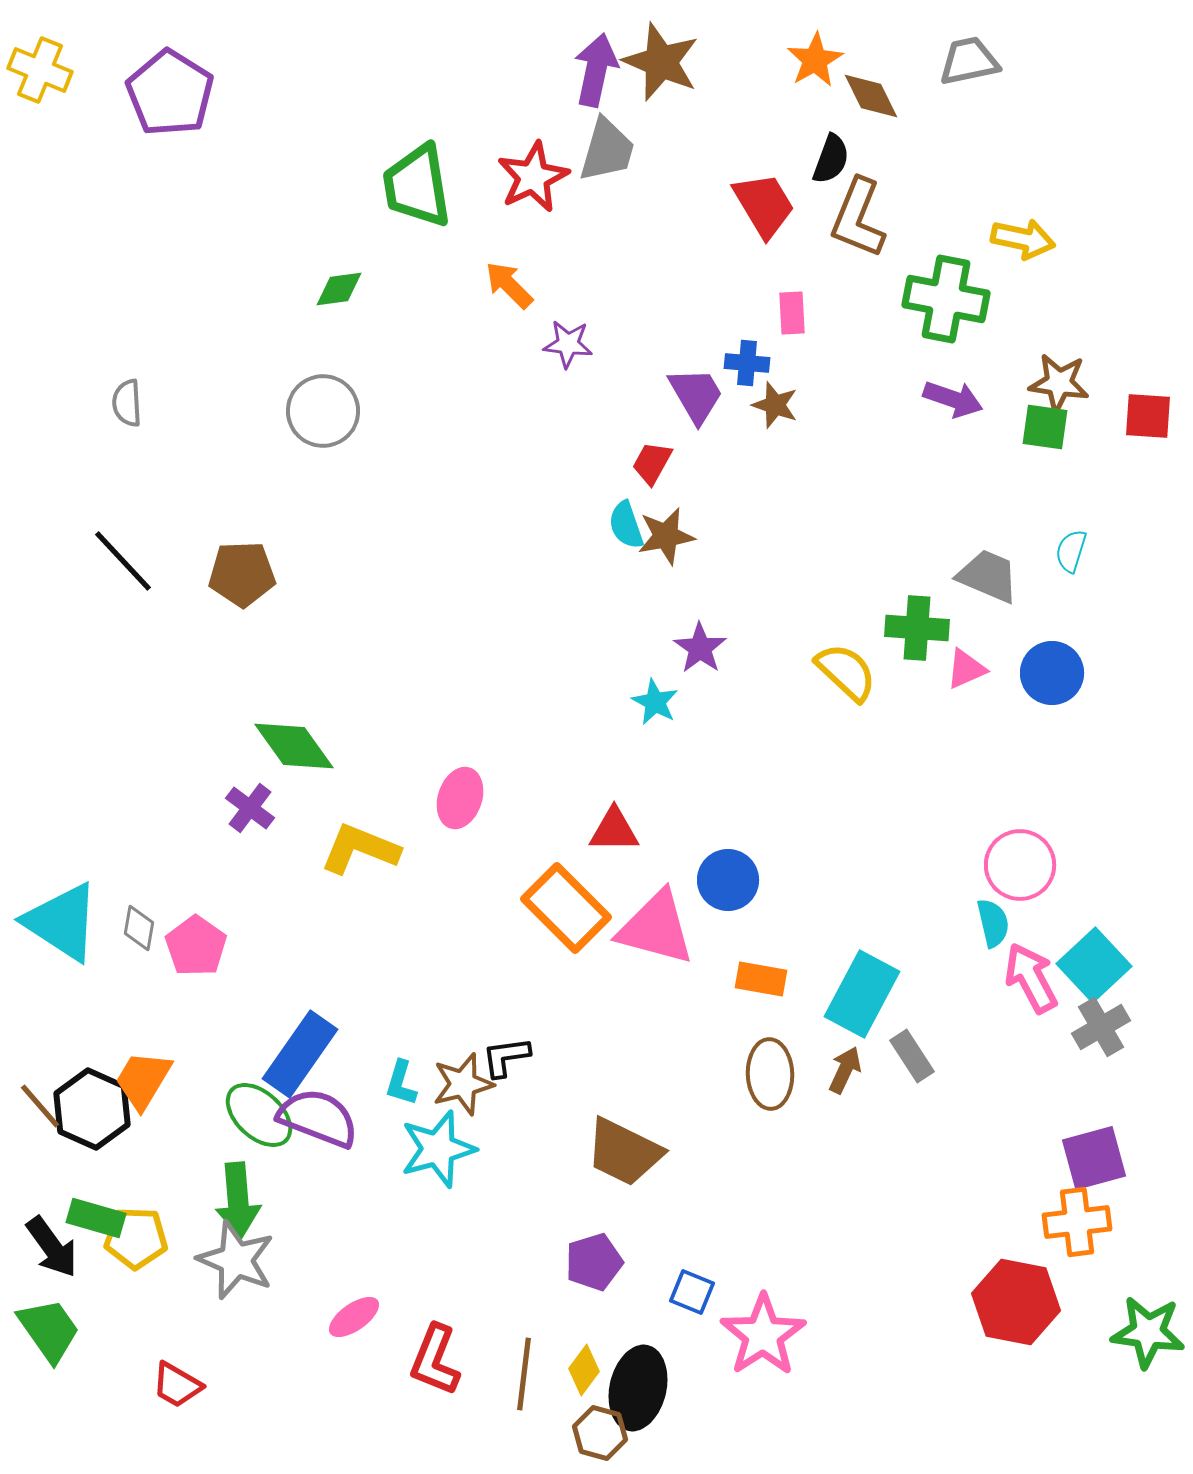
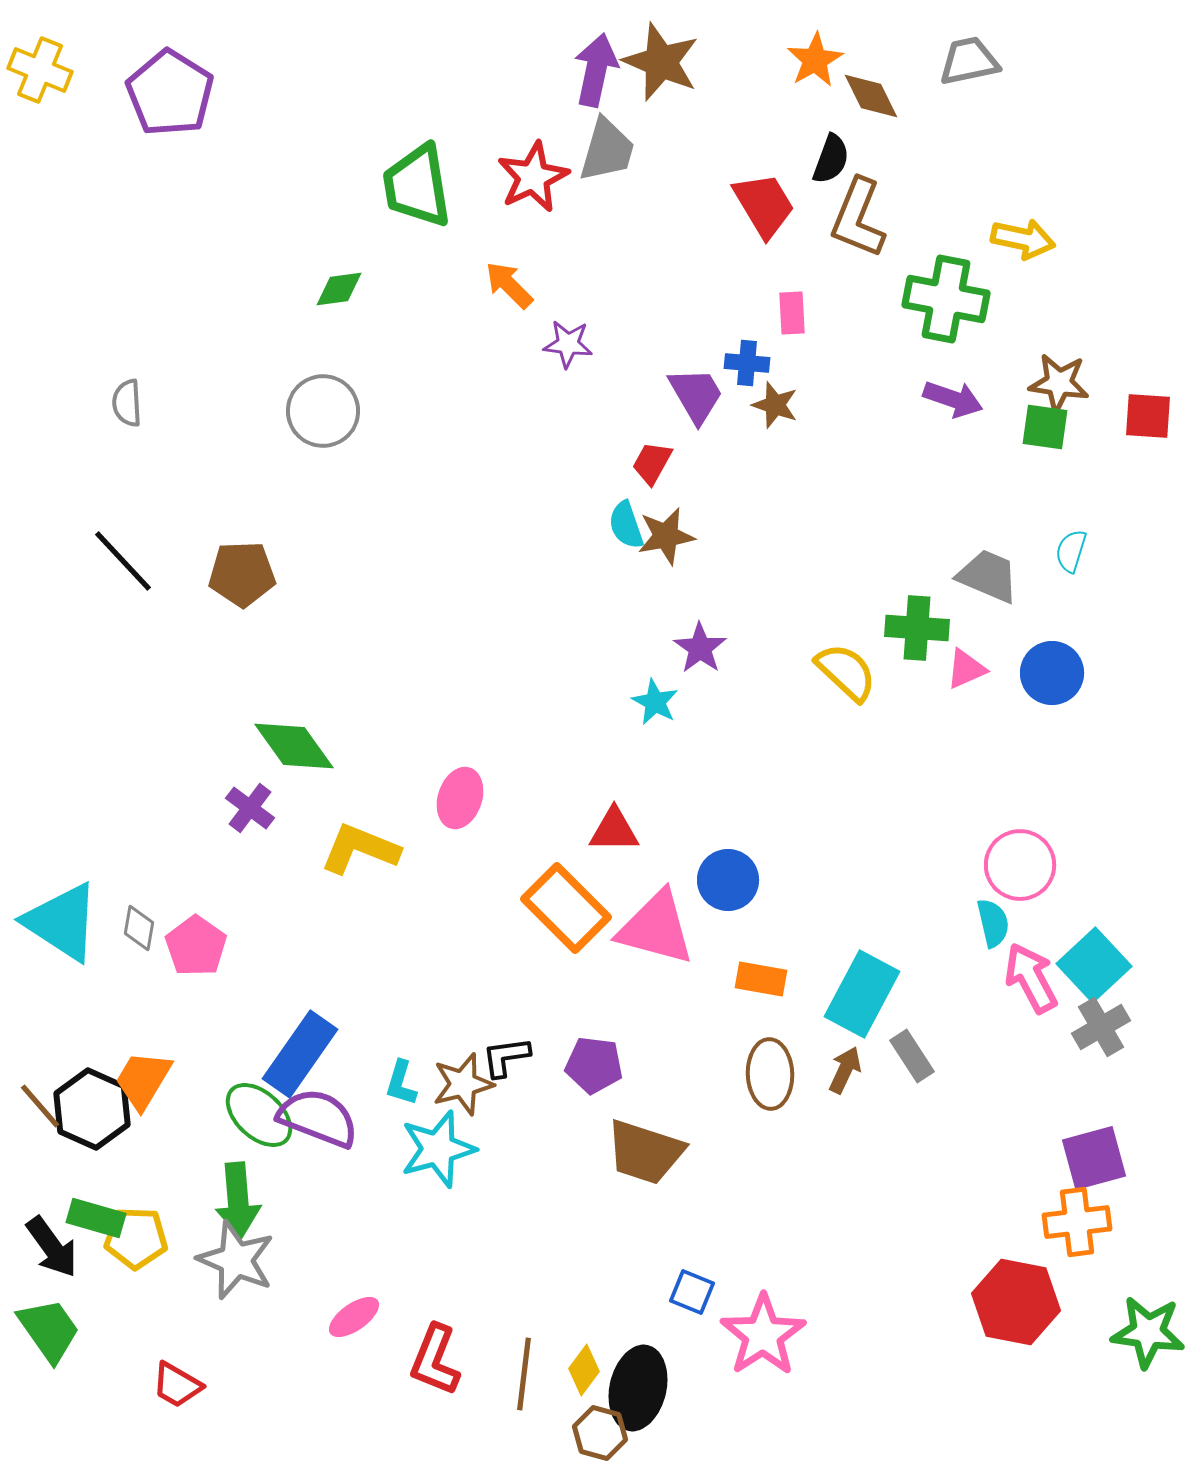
brown trapezoid at (624, 1152): moved 21 px right; rotated 8 degrees counterclockwise
purple pentagon at (594, 1262): moved 197 px up; rotated 24 degrees clockwise
